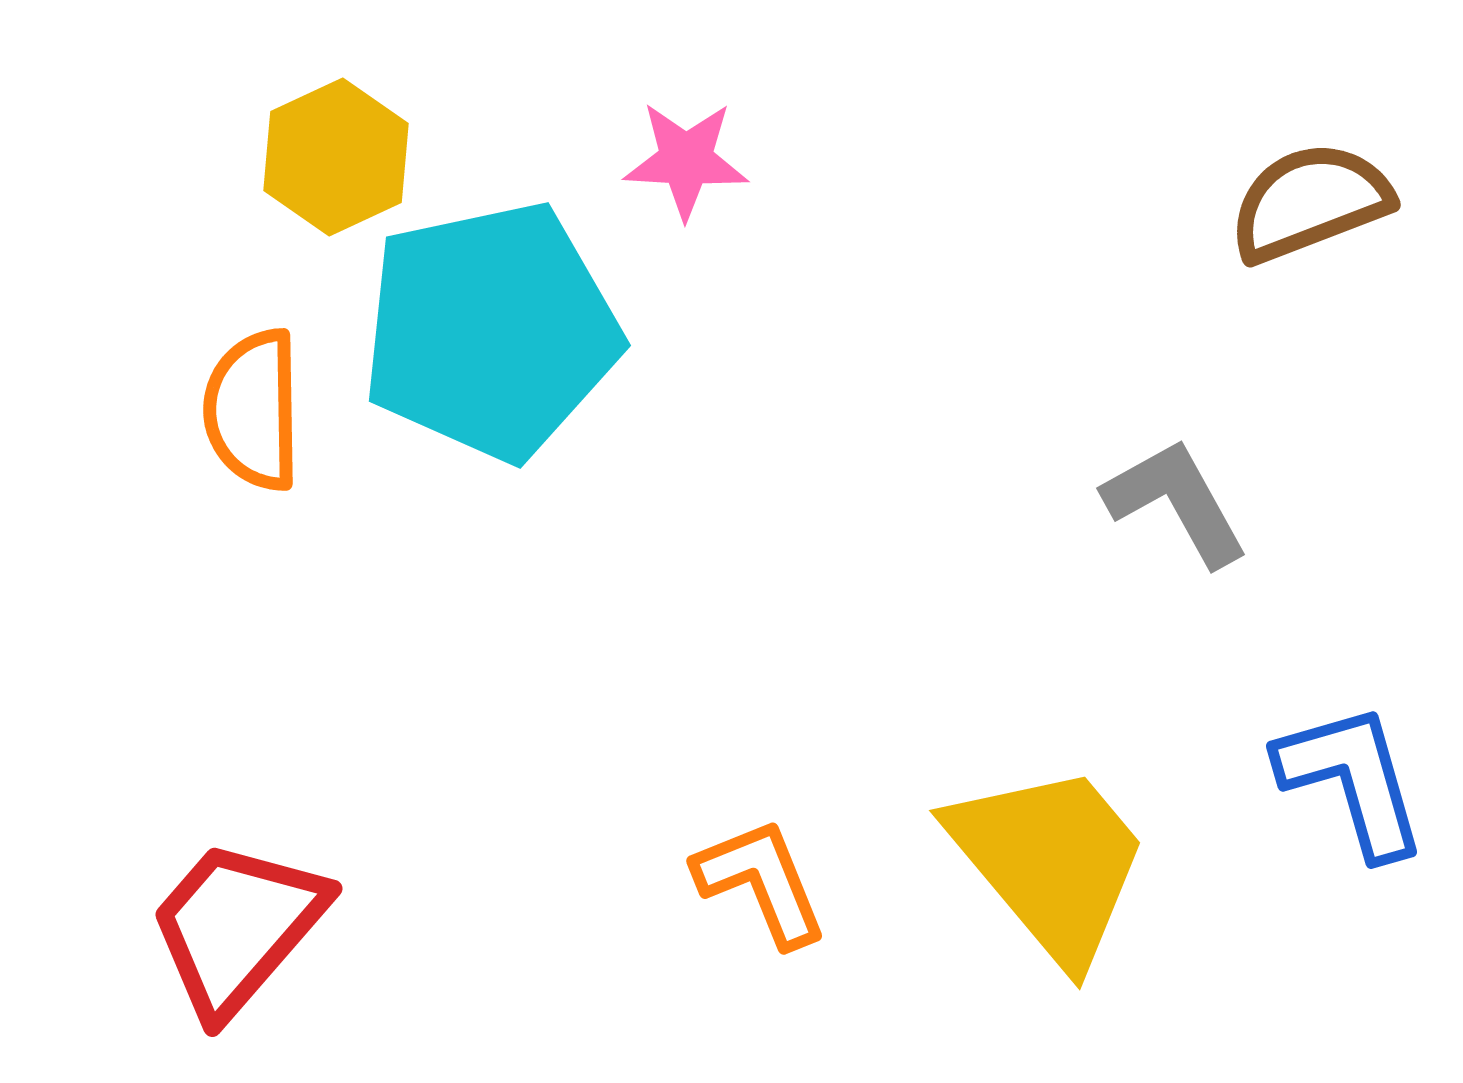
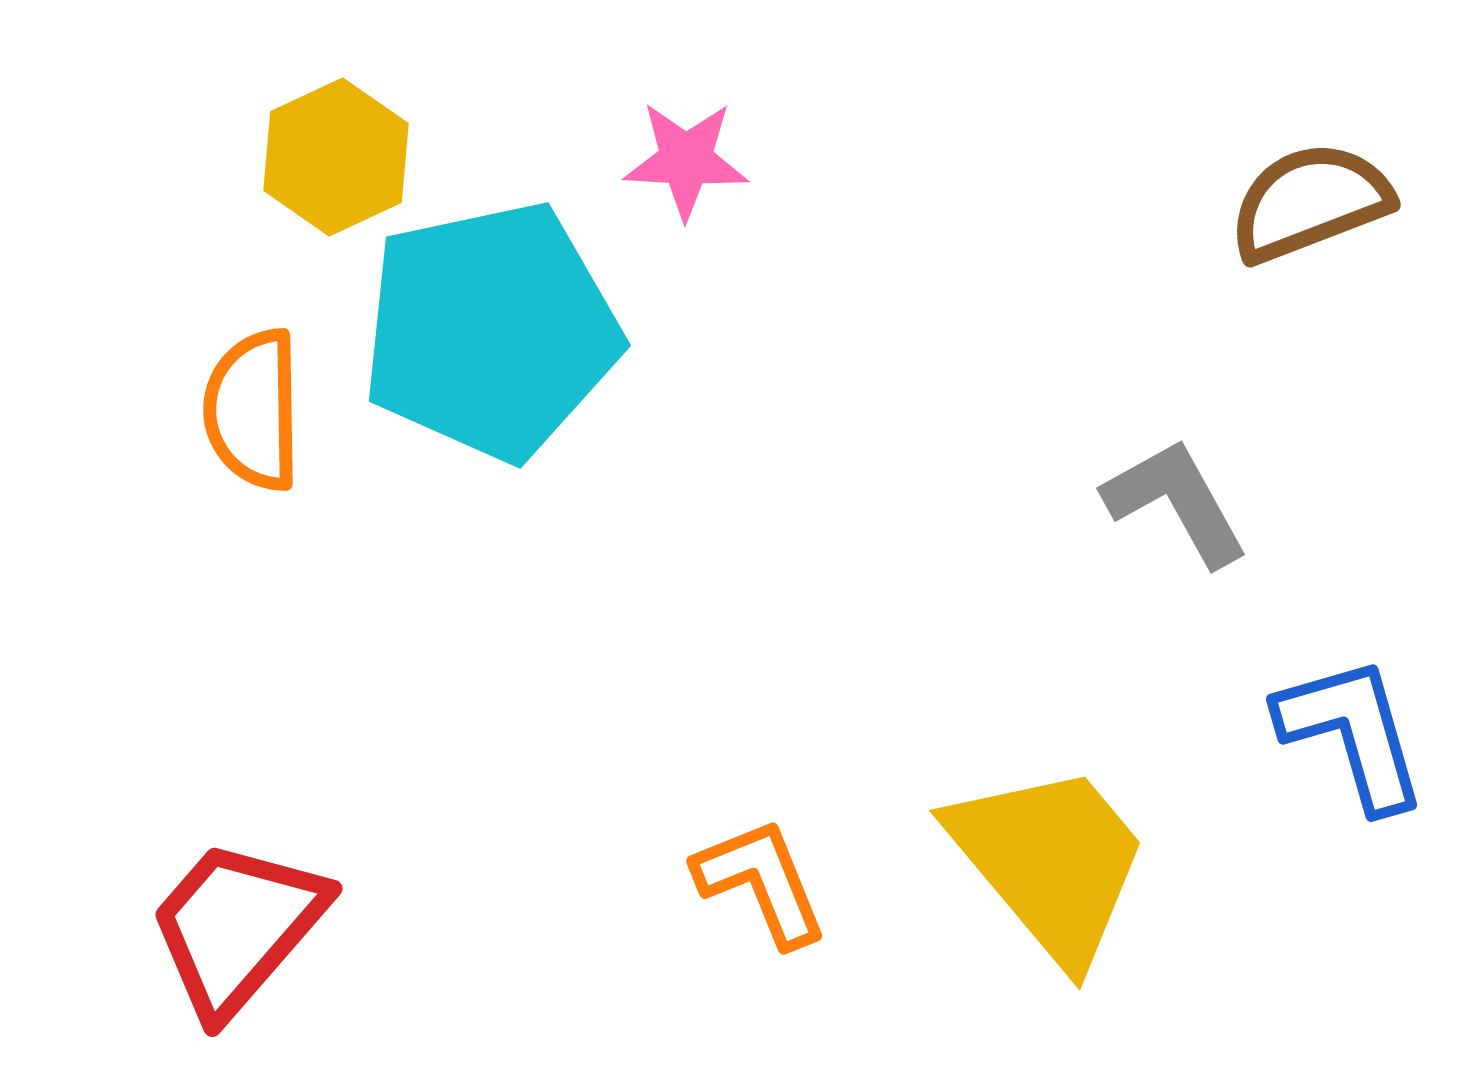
blue L-shape: moved 47 px up
